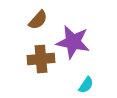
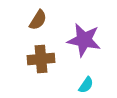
brown semicircle: rotated 10 degrees counterclockwise
purple star: moved 11 px right, 2 px up
